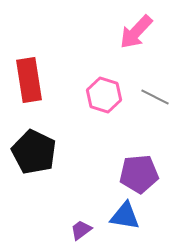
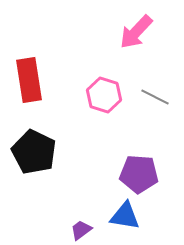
purple pentagon: rotated 9 degrees clockwise
